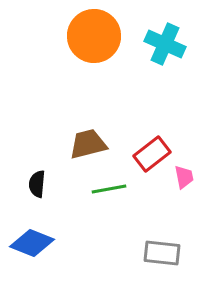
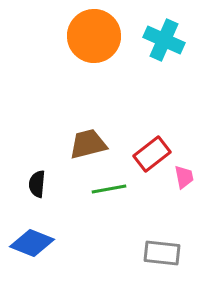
cyan cross: moved 1 px left, 4 px up
